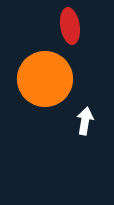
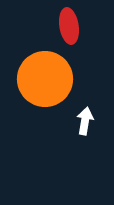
red ellipse: moved 1 px left
